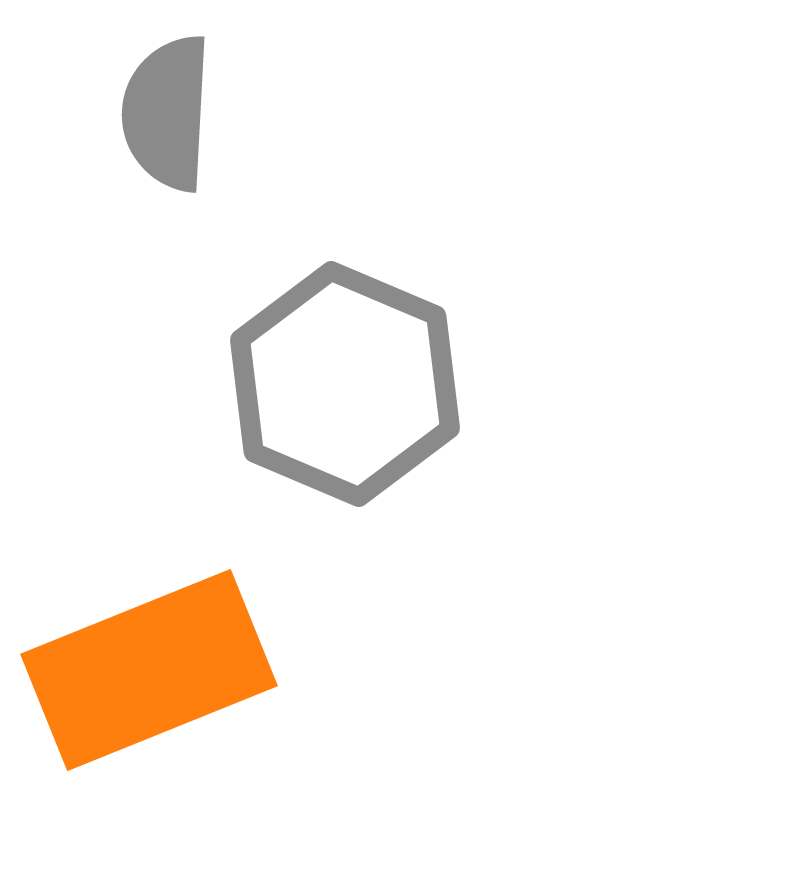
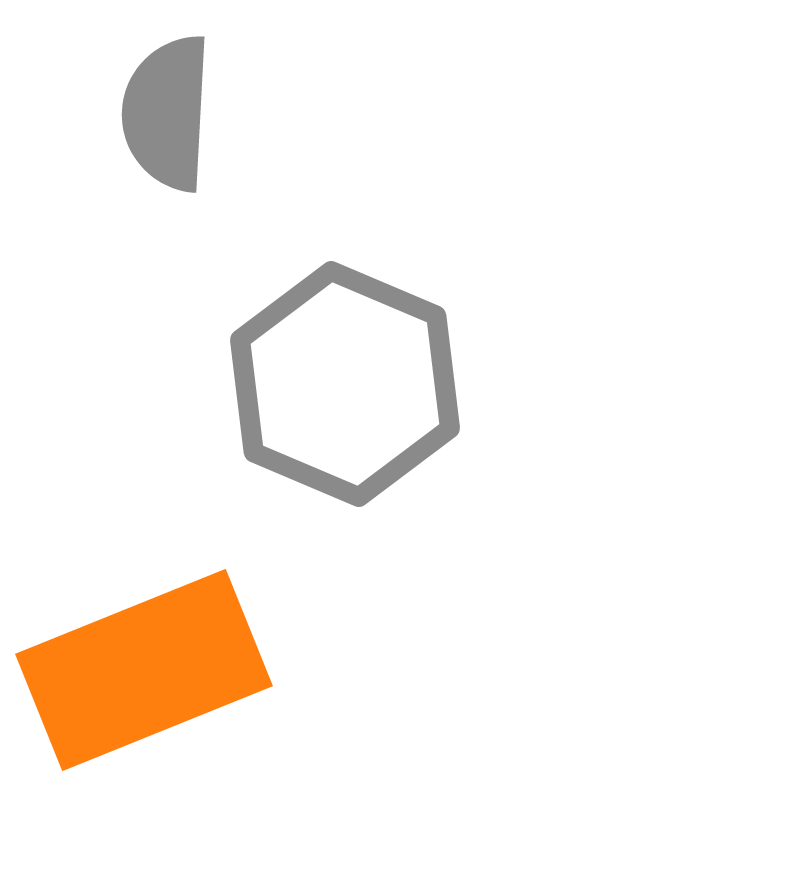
orange rectangle: moved 5 px left
